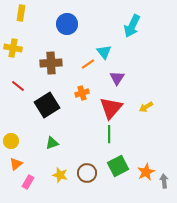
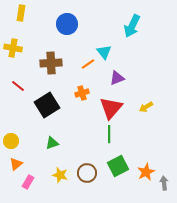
purple triangle: rotated 35 degrees clockwise
gray arrow: moved 2 px down
